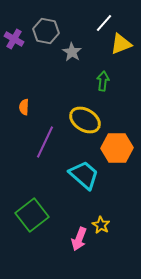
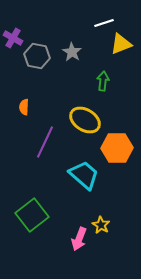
white line: rotated 30 degrees clockwise
gray hexagon: moved 9 px left, 25 px down
purple cross: moved 1 px left, 1 px up
